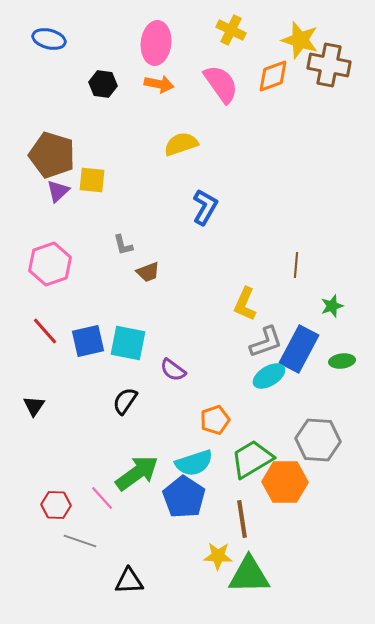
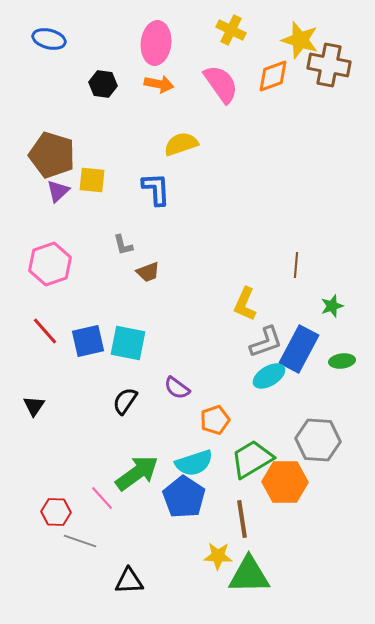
blue L-shape at (205, 207): moved 49 px left, 18 px up; rotated 33 degrees counterclockwise
purple semicircle at (173, 370): moved 4 px right, 18 px down
red hexagon at (56, 505): moved 7 px down
